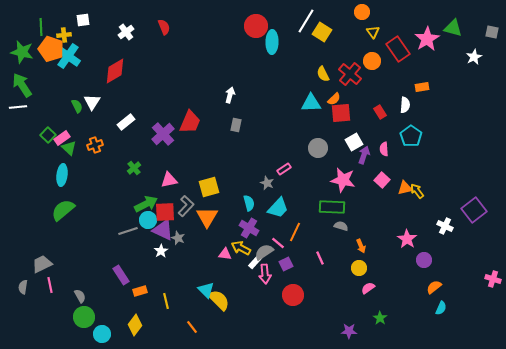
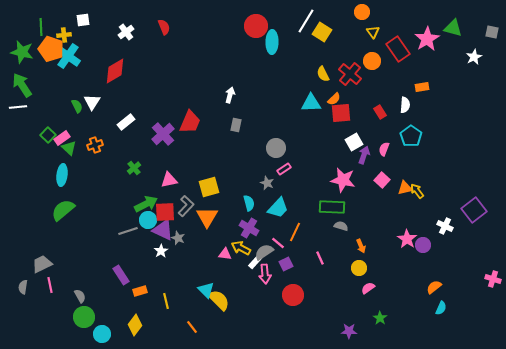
gray circle at (318, 148): moved 42 px left
pink semicircle at (384, 149): rotated 24 degrees clockwise
purple circle at (424, 260): moved 1 px left, 15 px up
